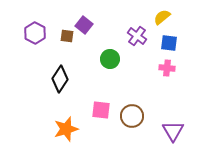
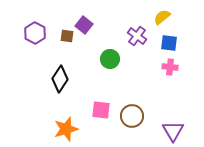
pink cross: moved 3 px right, 1 px up
